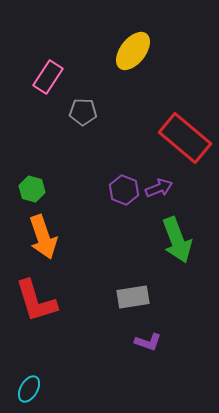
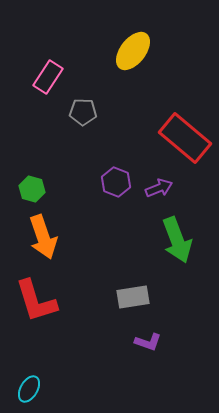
purple hexagon: moved 8 px left, 8 px up
